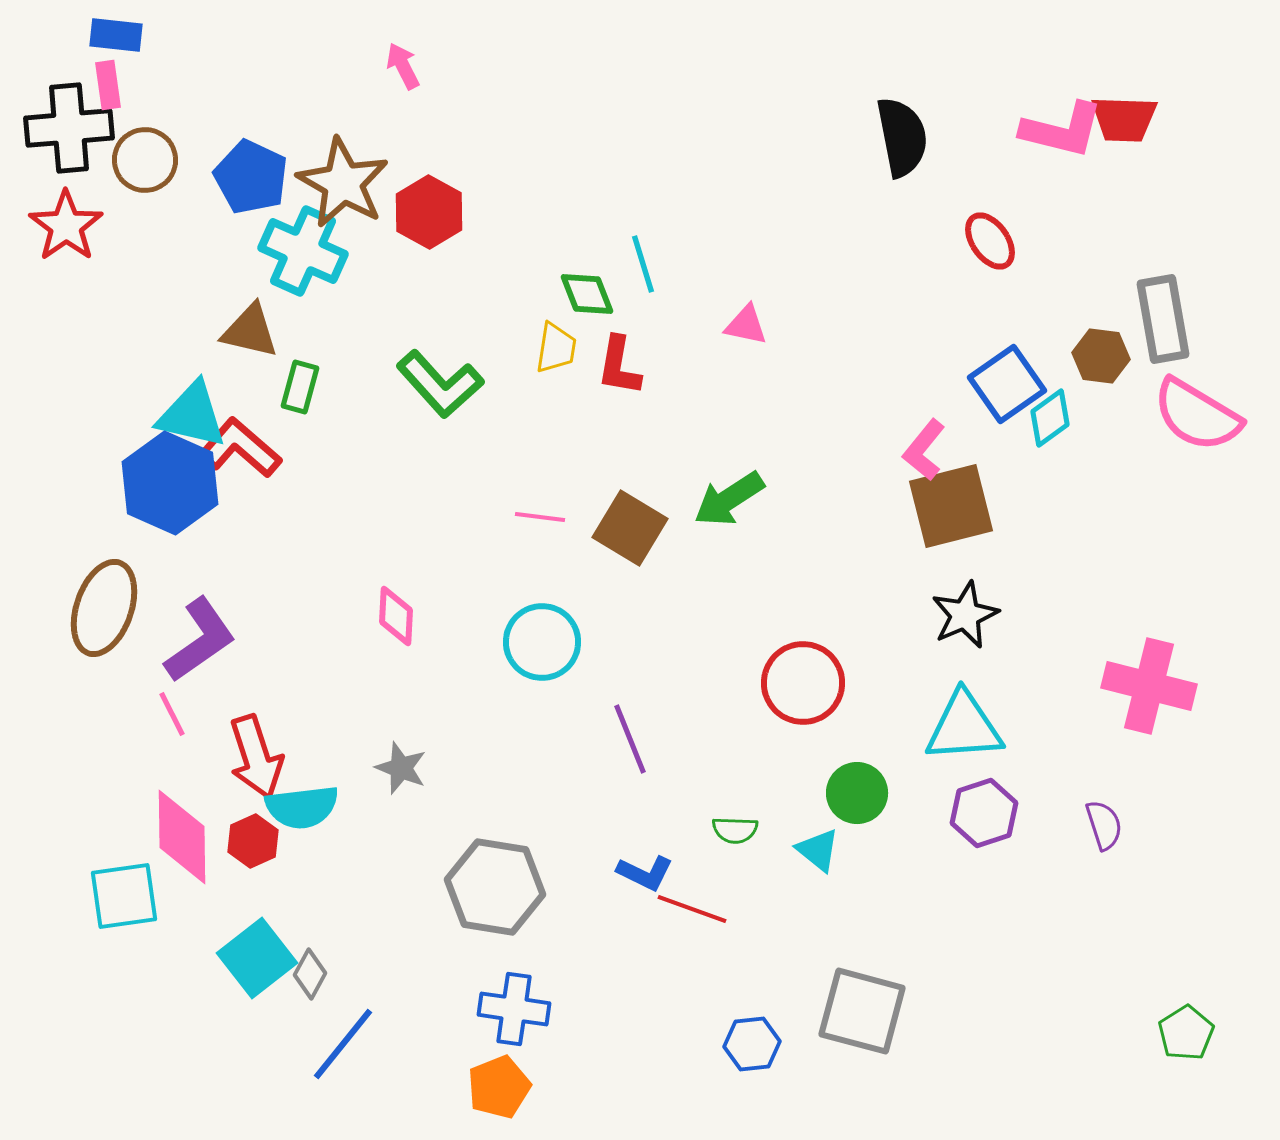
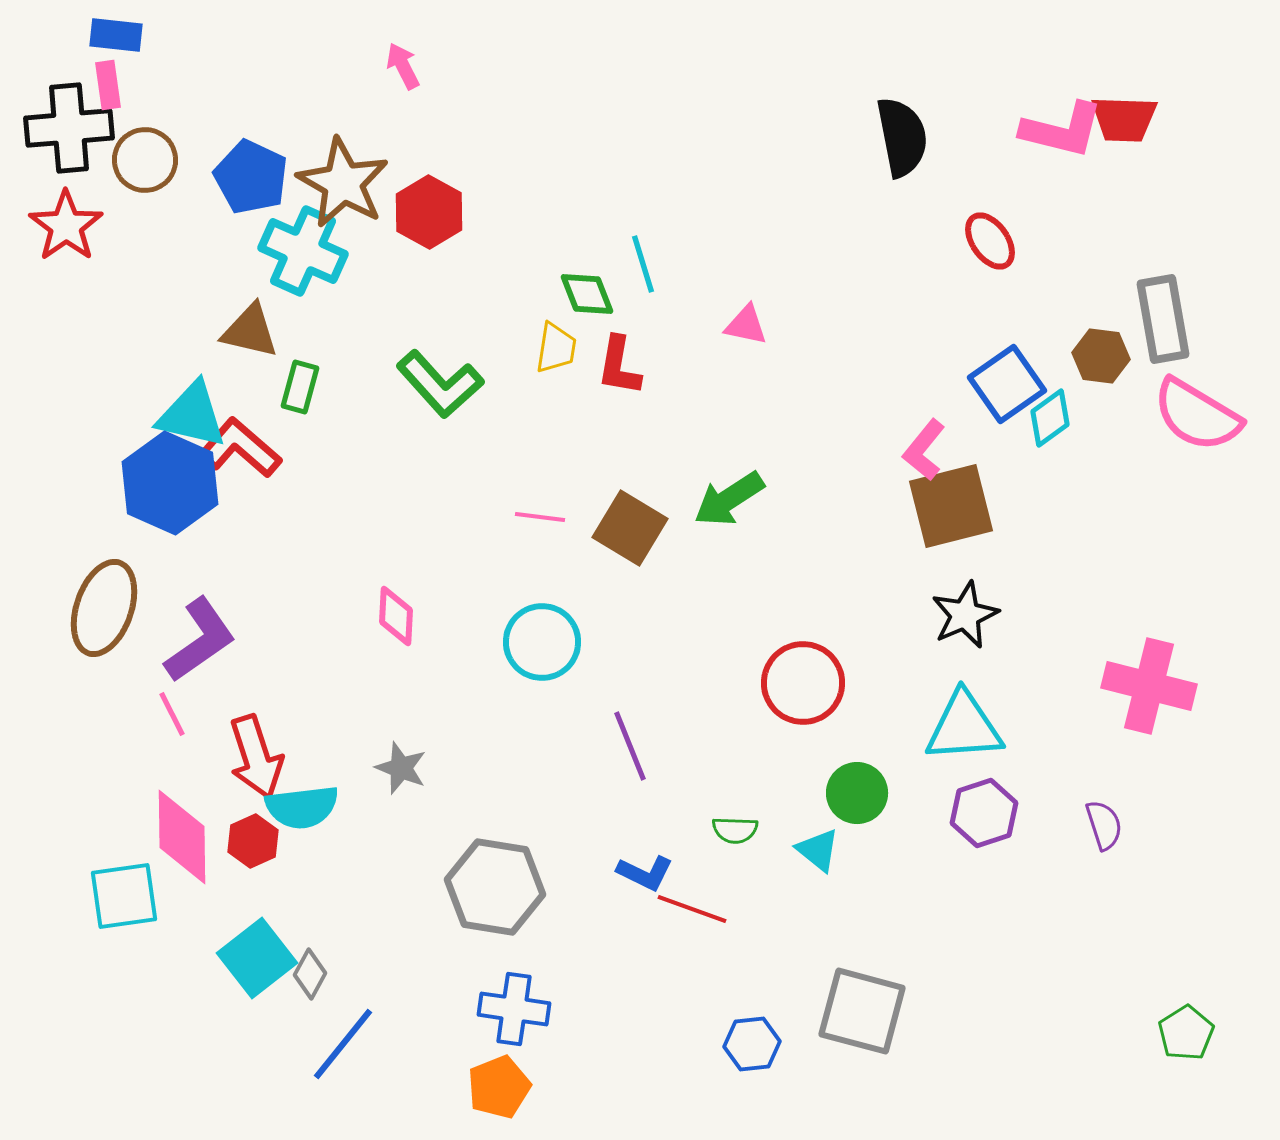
purple line at (630, 739): moved 7 px down
